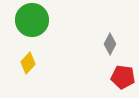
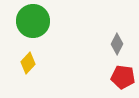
green circle: moved 1 px right, 1 px down
gray diamond: moved 7 px right
